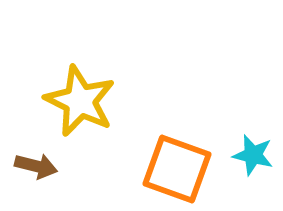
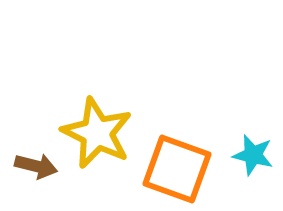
yellow star: moved 17 px right, 32 px down
